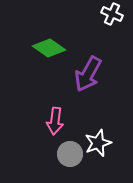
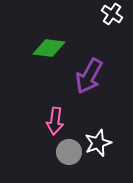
white cross: rotated 10 degrees clockwise
green diamond: rotated 28 degrees counterclockwise
purple arrow: moved 1 px right, 2 px down
gray circle: moved 1 px left, 2 px up
